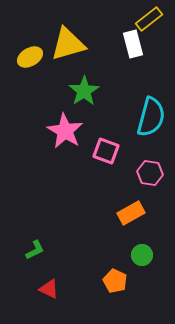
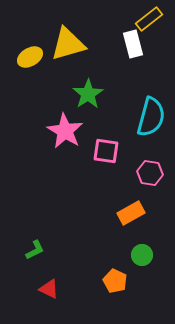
green star: moved 4 px right, 3 px down
pink square: rotated 12 degrees counterclockwise
